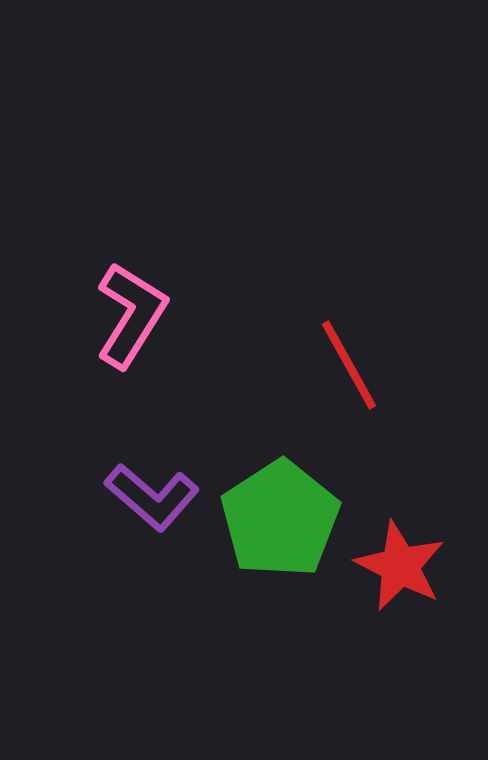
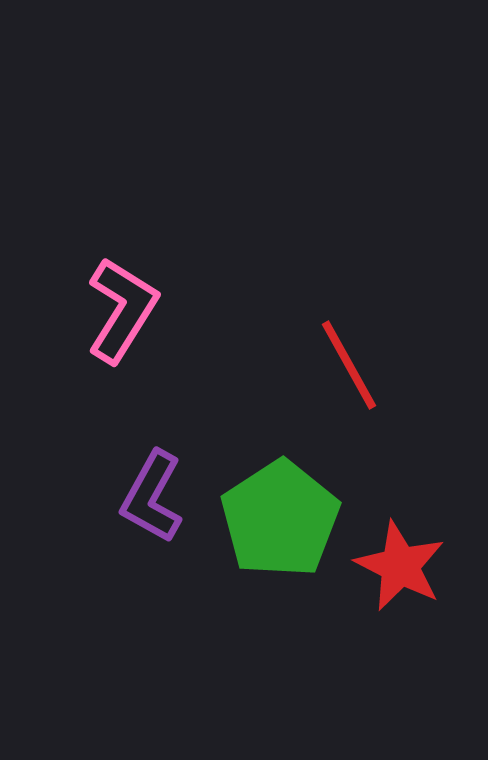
pink L-shape: moved 9 px left, 5 px up
purple L-shape: rotated 78 degrees clockwise
